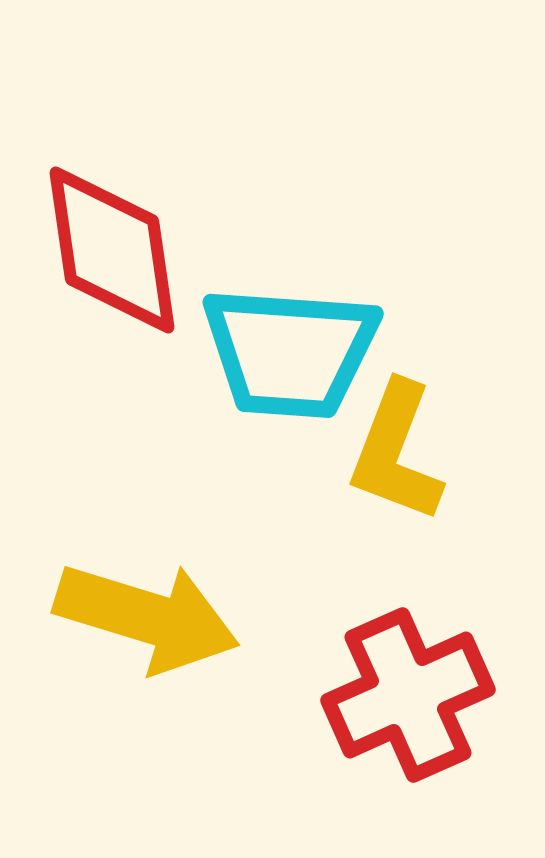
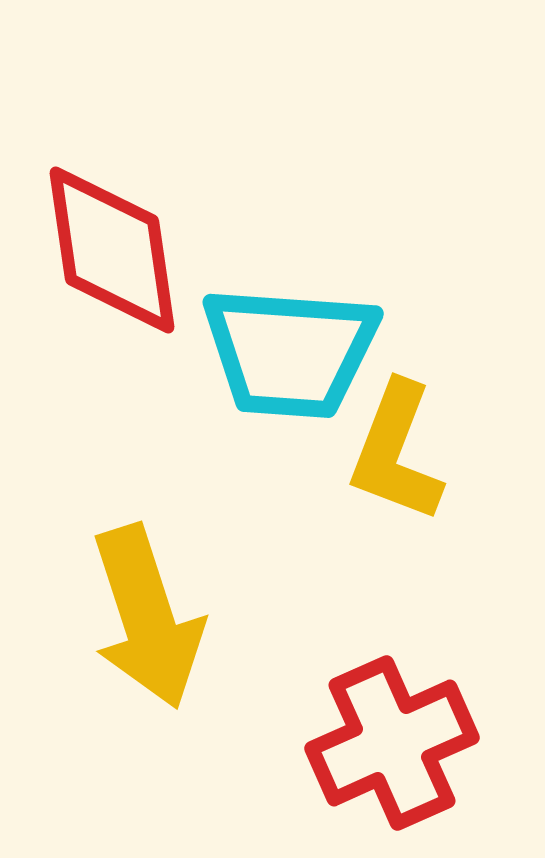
yellow arrow: rotated 55 degrees clockwise
red cross: moved 16 px left, 48 px down
